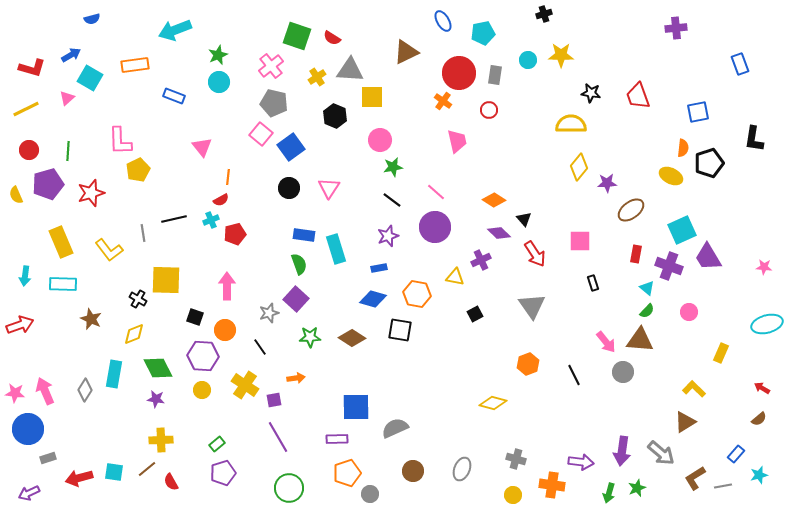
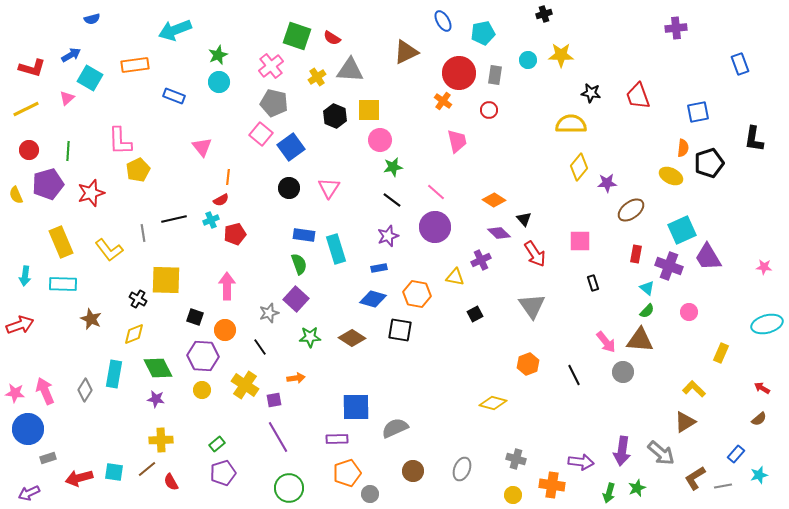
yellow square at (372, 97): moved 3 px left, 13 px down
